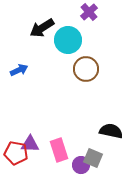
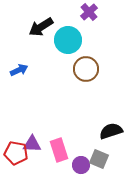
black arrow: moved 1 px left, 1 px up
black semicircle: rotated 30 degrees counterclockwise
purple triangle: moved 2 px right
gray square: moved 6 px right, 1 px down
